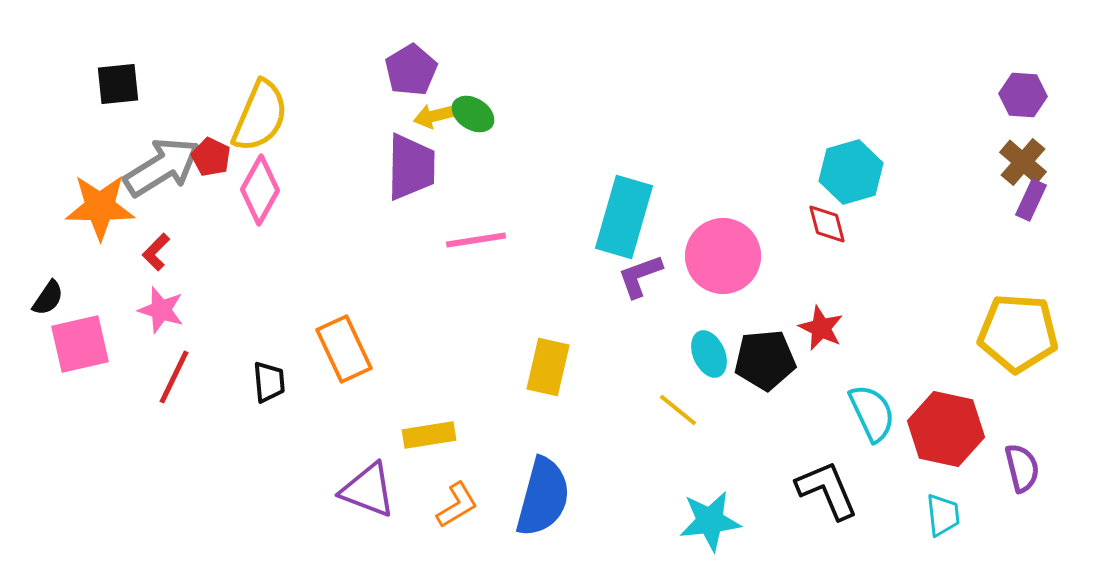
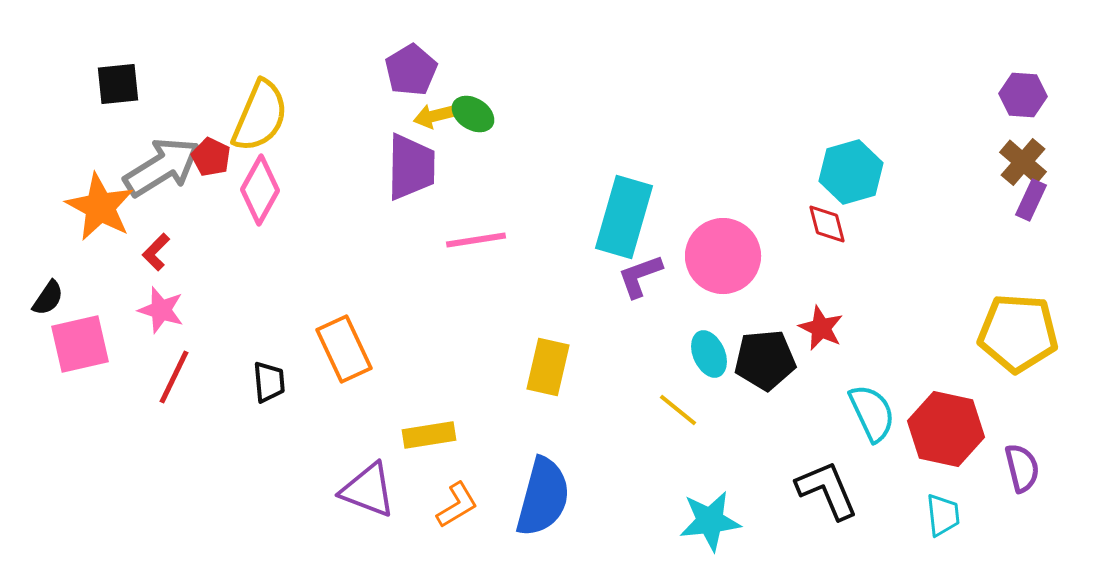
orange star at (100, 207): rotated 28 degrees clockwise
